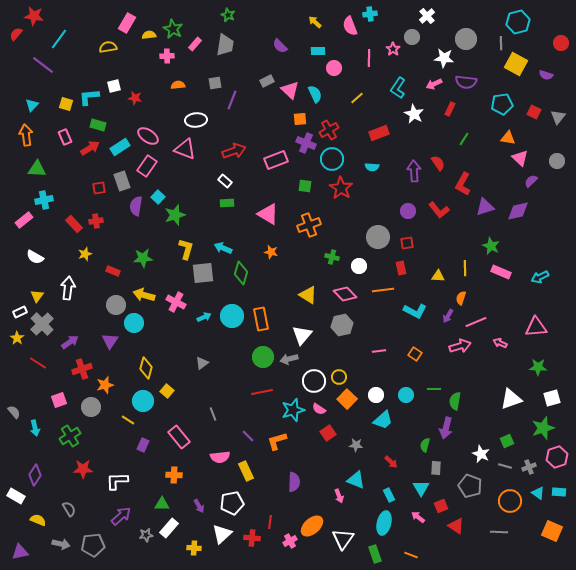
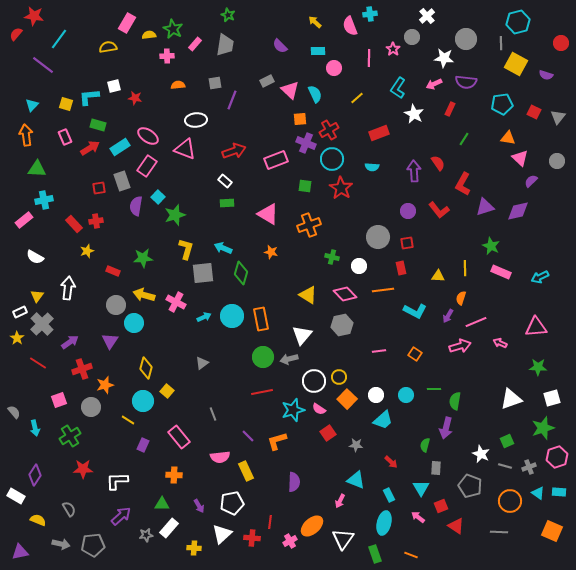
yellow star at (85, 254): moved 2 px right, 3 px up
pink arrow at (339, 496): moved 1 px right, 5 px down; rotated 48 degrees clockwise
